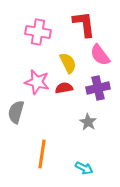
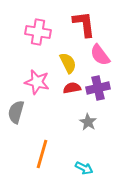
red semicircle: moved 8 px right
orange line: rotated 8 degrees clockwise
